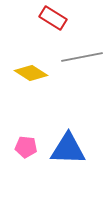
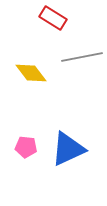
yellow diamond: rotated 20 degrees clockwise
blue triangle: rotated 27 degrees counterclockwise
